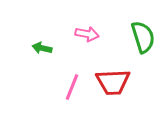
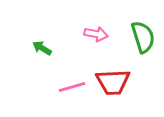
pink arrow: moved 9 px right
green arrow: rotated 18 degrees clockwise
pink line: rotated 52 degrees clockwise
